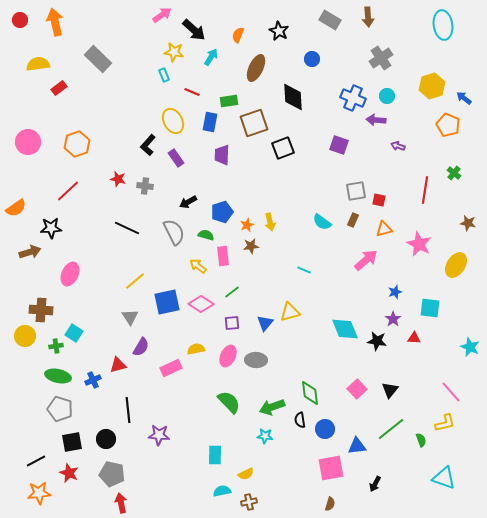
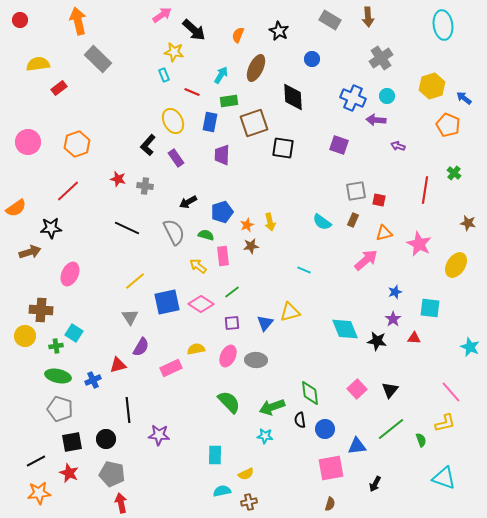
orange arrow at (55, 22): moved 23 px right, 1 px up
cyan arrow at (211, 57): moved 10 px right, 18 px down
black square at (283, 148): rotated 30 degrees clockwise
orange triangle at (384, 229): moved 4 px down
